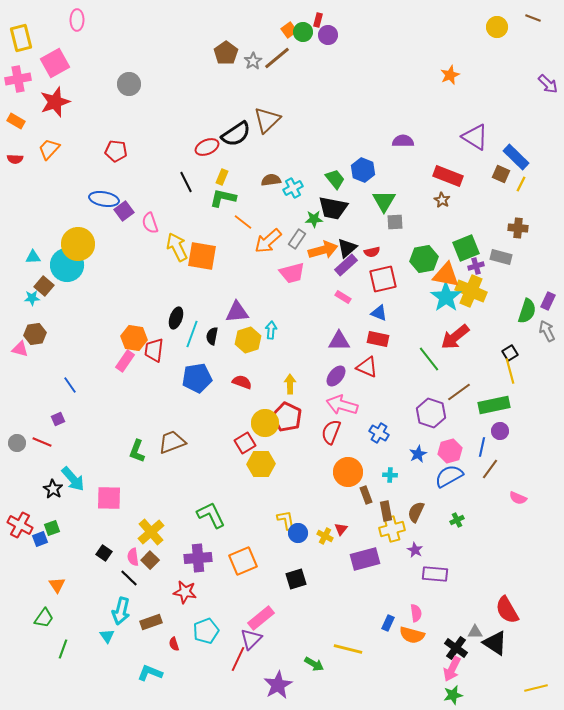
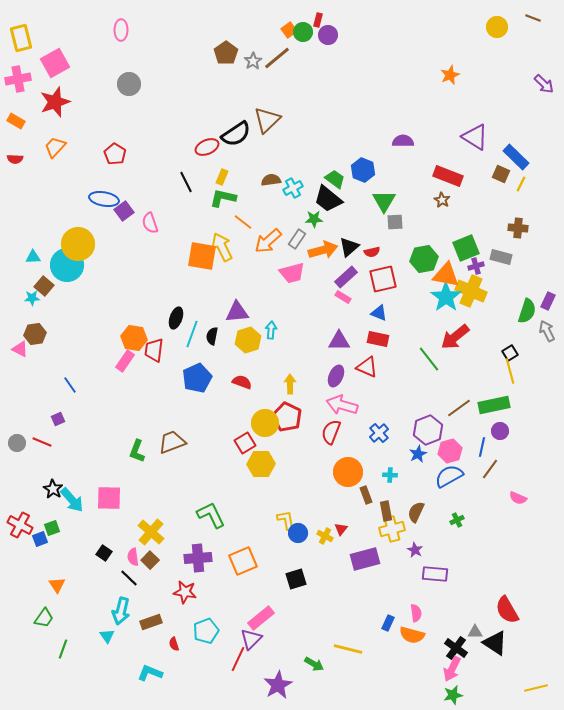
pink ellipse at (77, 20): moved 44 px right, 10 px down
purple arrow at (548, 84): moved 4 px left
orange trapezoid at (49, 149): moved 6 px right, 2 px up
red pentagon at (116, 151): moved 1 px left, 3 px down; rotated 25 degrees clockwise
green trapezoid at (335, 179): rotated 15 degrees counterclockwise
black trapezoid at (333, 208): moved 5 px left, 9 px up; rotated 28 degrees clockwise
yellow arrow at (177, 247): moved 45 px right
black triangle at (347, 248): moved 2 px right, 1 px up
purple rectangle at (346, 265): moved 12 px down
pink triangle at (20, 349): rotated 12 degrees clockwise
purple ellipse at (336, 376): rotated 15 degrees counterclockwise
blue pentagon at (197, 378): rotated 16 degrees counterclockwise
brown line at (459, 392): moved 16 px down
purple hexagon at (431, 413): moved 3 px left, 17 px down; rotated 20 degrees clockwise
blue cross at (379, 433): rotated 18 degrees clockwise
cyan arrow at (73, 479): moved 1 px left, 21 px down
yellow cross at (151, 532): rotated 8 degrees counterclockwise
